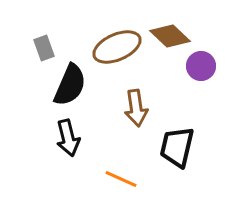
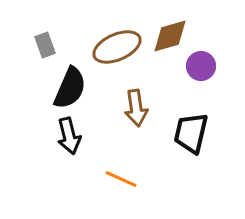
brown diamond: rotated 60 degrees counterclockwise
gray rectangle: moved 1 px right, 3 px up
black semicircle: moved 3 px down
black arrow: moved 1 px right, 2 px up
black trapezoid: moved 14 px right, 14 px up
